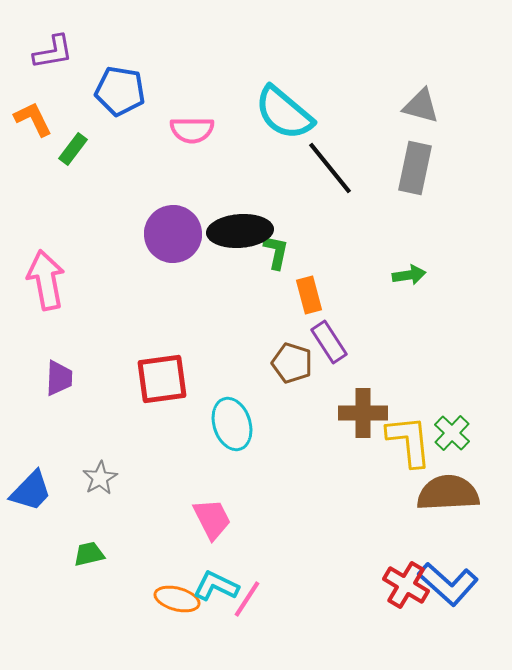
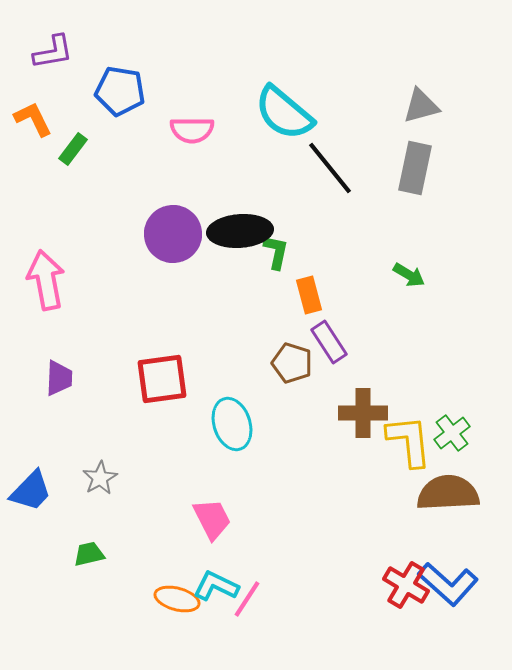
gray triangle: rotated 30 degrees counterclockwise
green arrow: rotated 40 degrees clockwise
green cross: rotated 9 degrees clockwise
